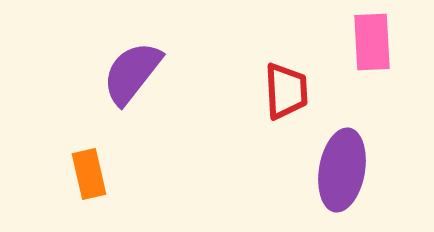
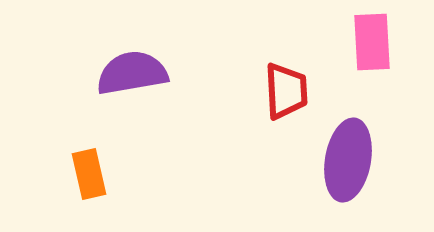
purple semicircle: rotated 42 degrees clockwise
purple ellipse: moved 6 px right, 10 px up
